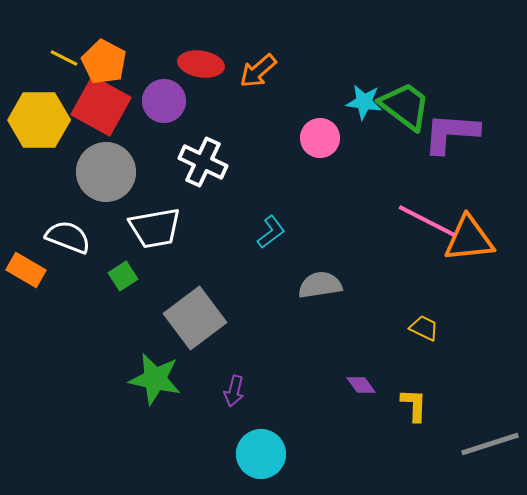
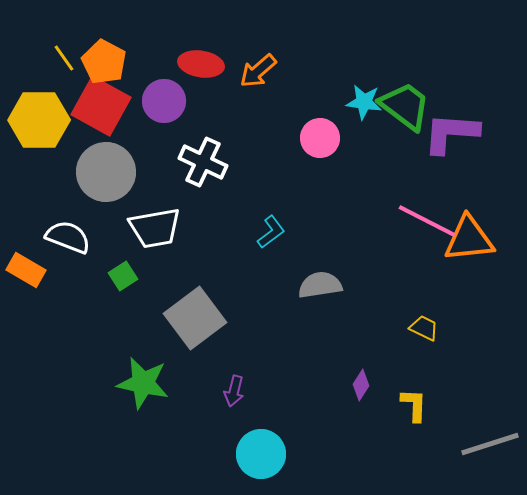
yellow line: rotated 28 degrees clockwise
green star: moved 12 px left, 4 px down
purple diamond: rotated 68 degrees clockwise
